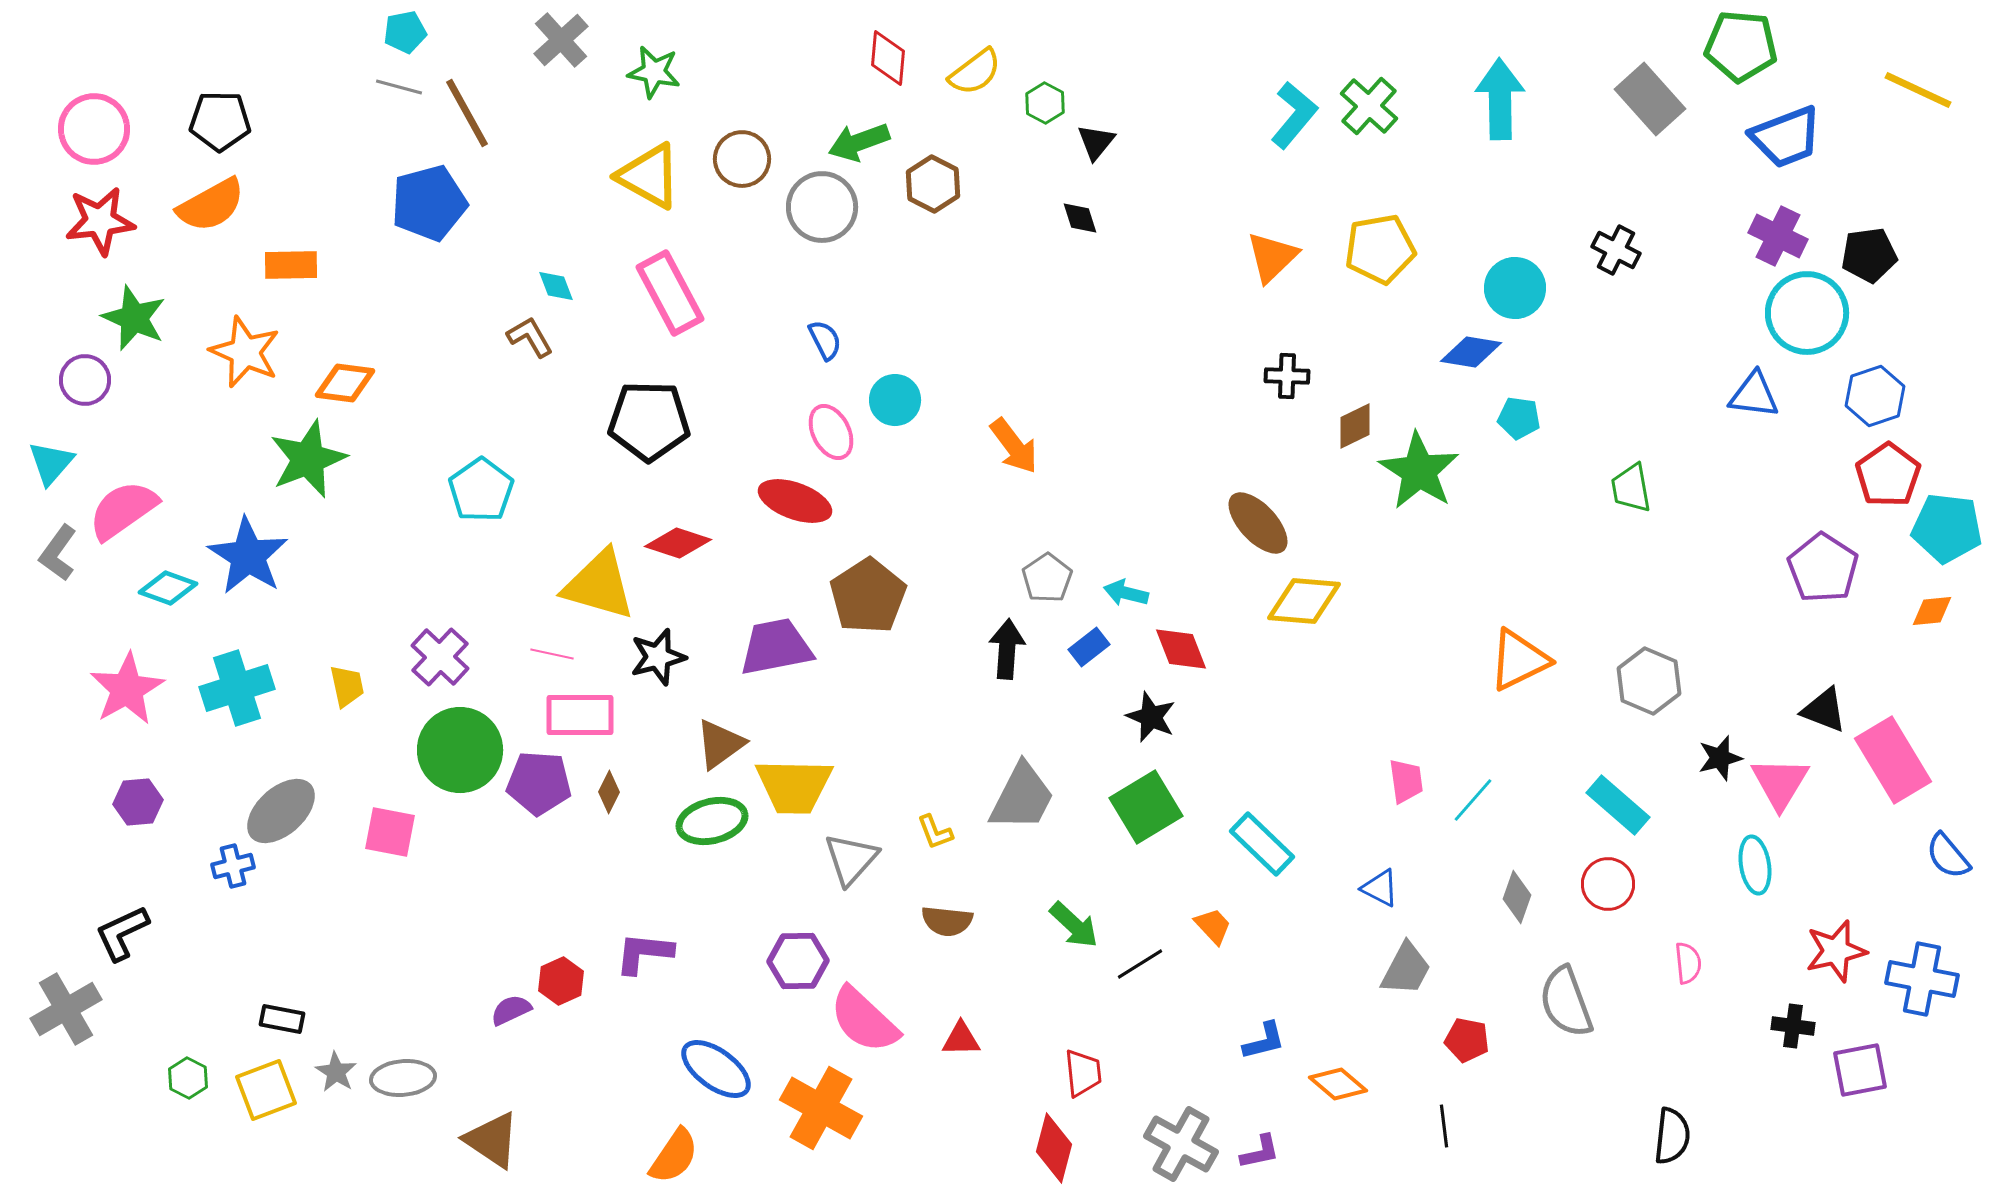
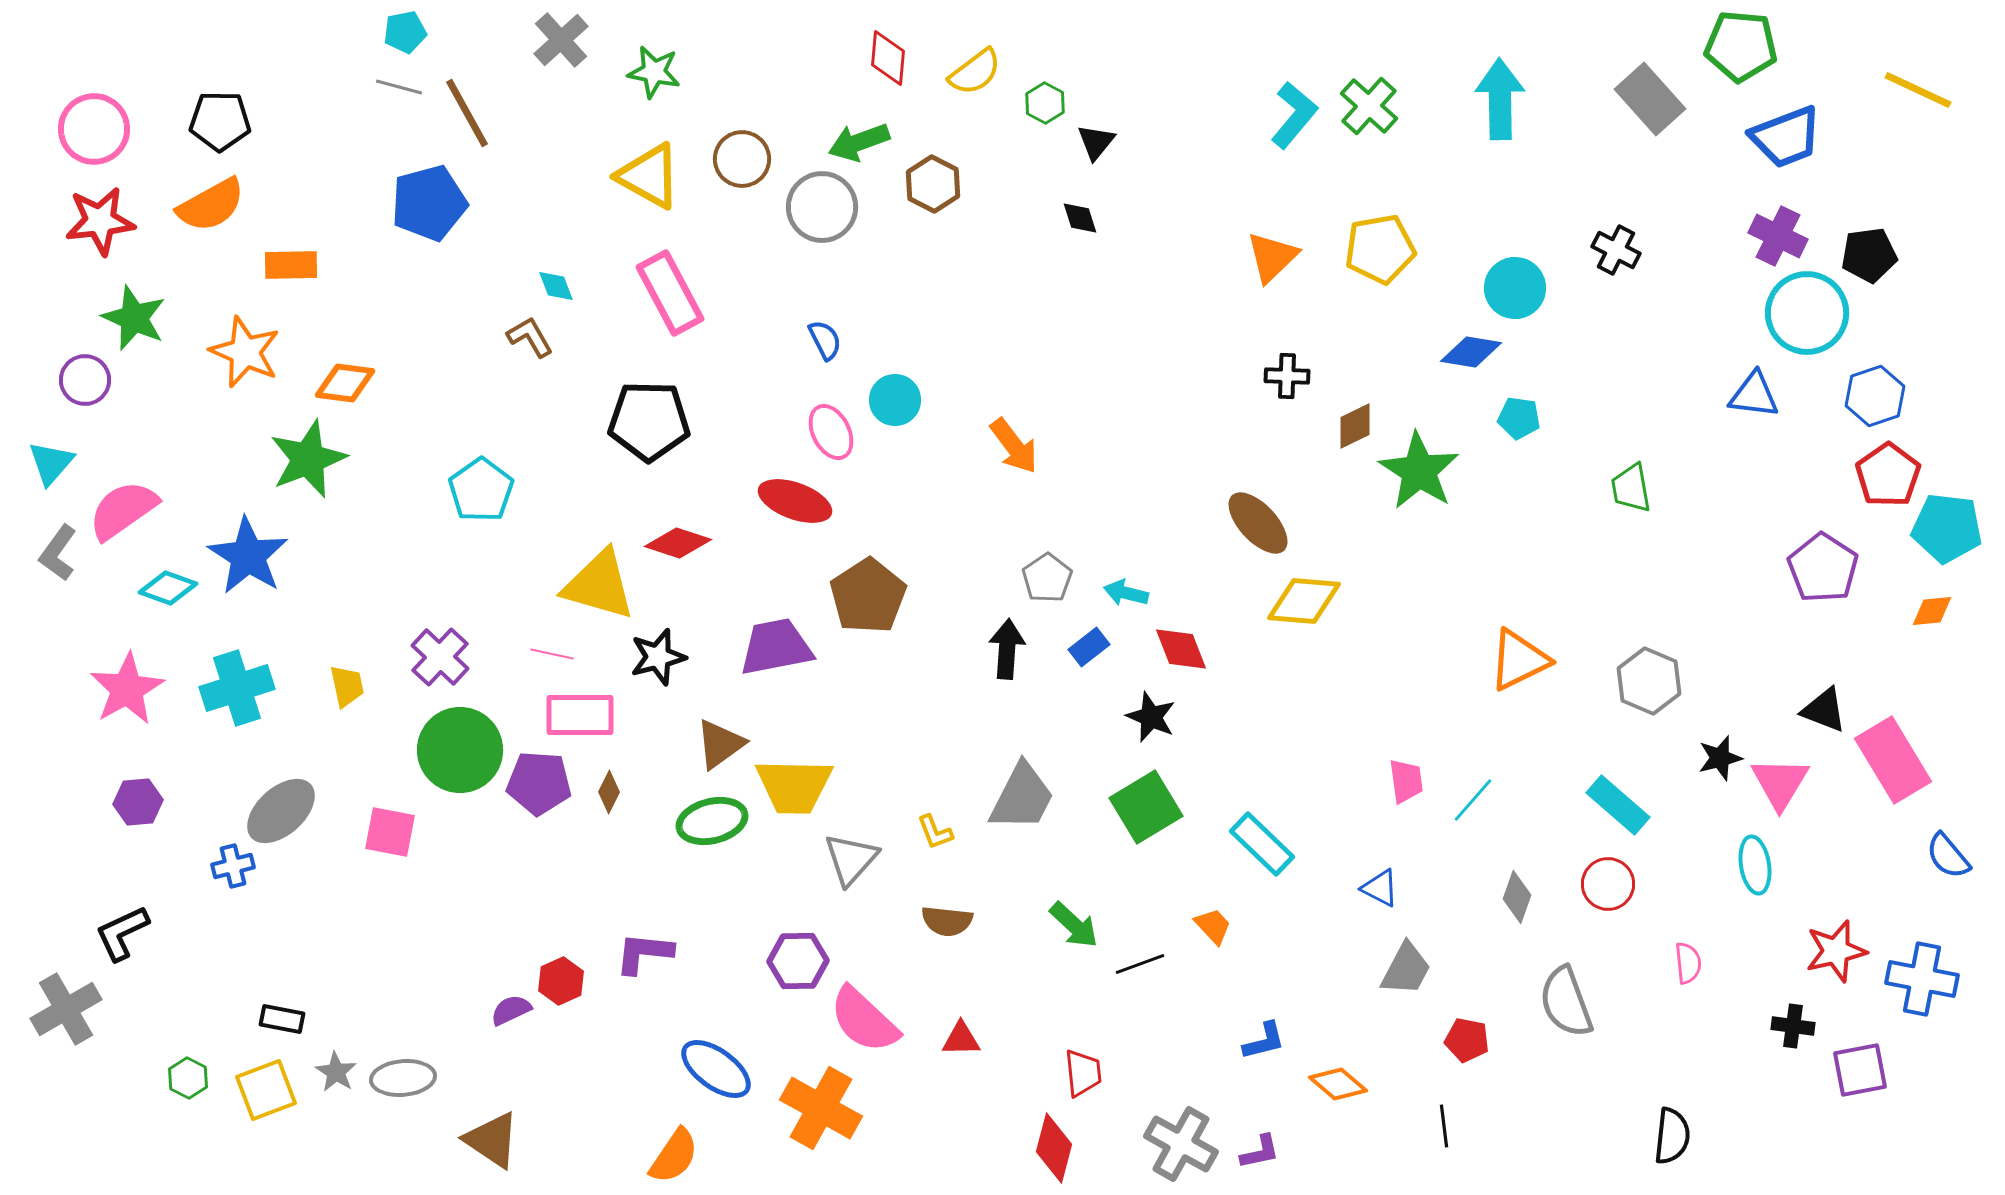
black line at (1140, 964): rotated 12 degrees clockwise
